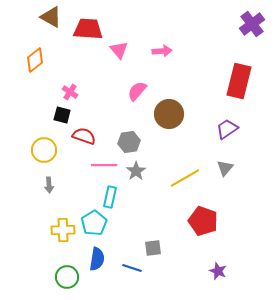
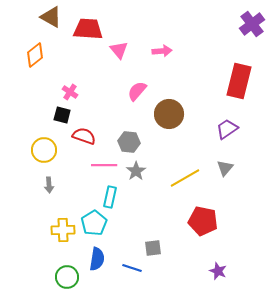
orange diamond: moved 5 px up
gray hexagon: rotated 15 degrees clockwise
red pentagon: rotated 8 degrees counterclockwise
